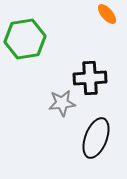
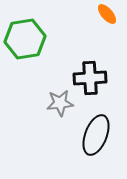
gray star: moved 2 px left
black ellipse: moved 3 px up
